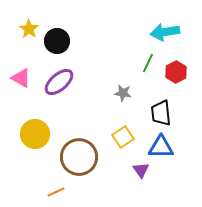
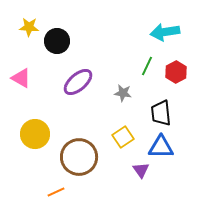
yellow star: moved 2 px up; rotated 30 degrees counterclockwise
green line: moved 1 px left, 3 px down
purple ellipse: moved 19 px right
